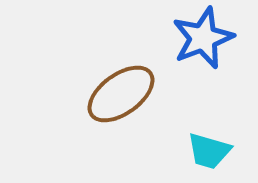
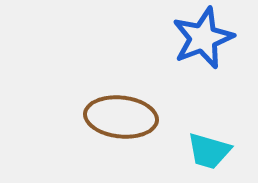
brown ellipse: moved 23 px down; rotated 42 degrees clockwise
